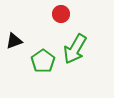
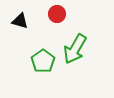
red circle: moved 4 px left
black triangle: moved 6 px right, 20 px up; rotated 36 degrees clockwise
